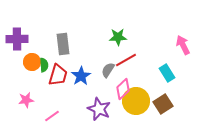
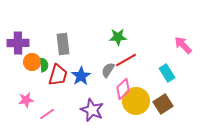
purple cross: moved 1 px right, 4 px down
pink arrow: rotated 18 degrees counterclockwise
purple star: moved 7 px left, 1 px down
pink line: moved 5 px left, 2 px up
